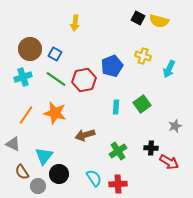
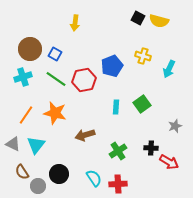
cyan triangle: moved 8 px left, 11 px up
